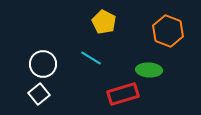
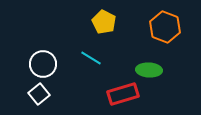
orange hexagon: moved 3 px left, 4 px up
